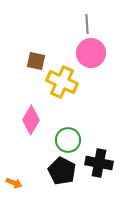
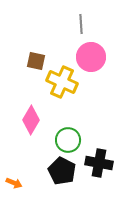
gray line: moved 6 px left
pink circle: moved 4 px down
